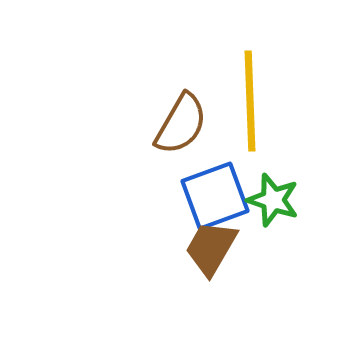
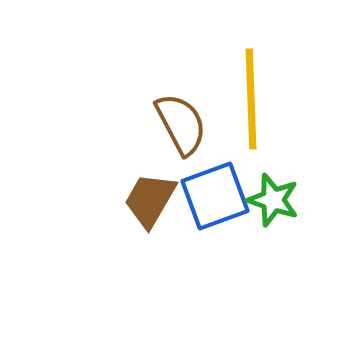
yellow line: moved 1 px right, 2 px up
brown semicircle: rotated 58 degrees counterclockwise
brown trapezoid: moved 61 px left, 48 px up
